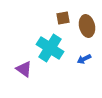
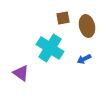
purple triangle: moved 3 px left, 4 px down
